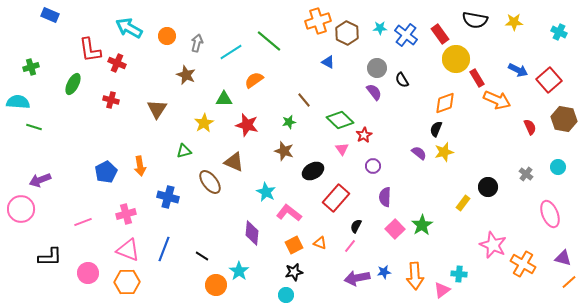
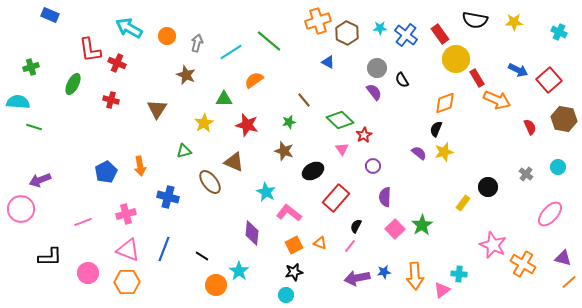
pink ellipse at (550, 214): rotated 64 degrees clockwise
